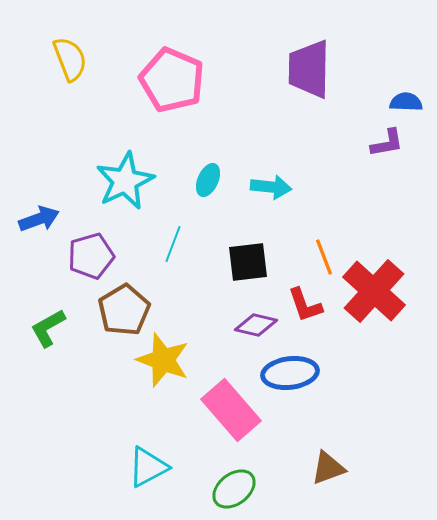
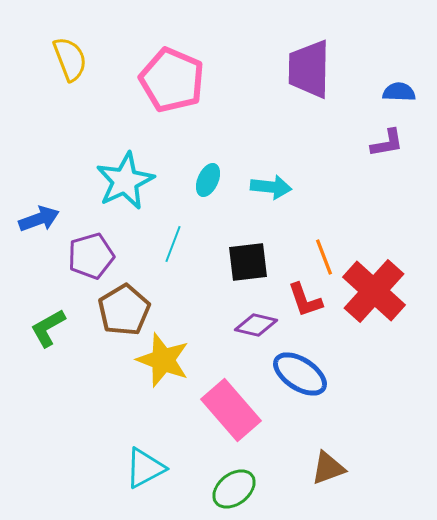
blue semicircle: moved 7 px left, 10 px up
red L-shape: moved 5 px up
blue ellipse: moved 10 px right, 1 px down; rotated 40 degrees clockwise
cyan triangle: moved 3 px left, 1 px down
